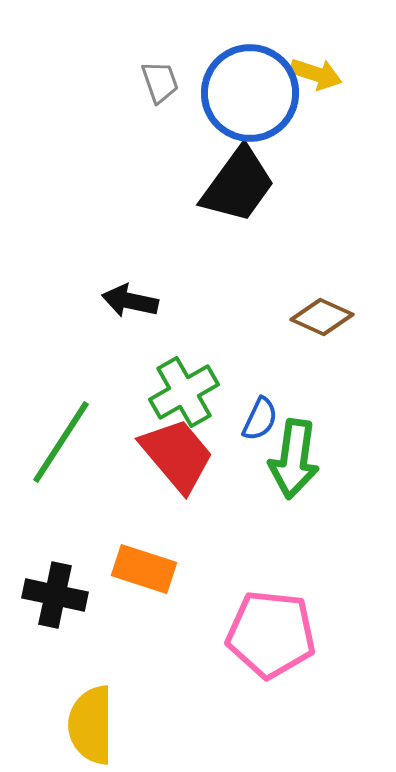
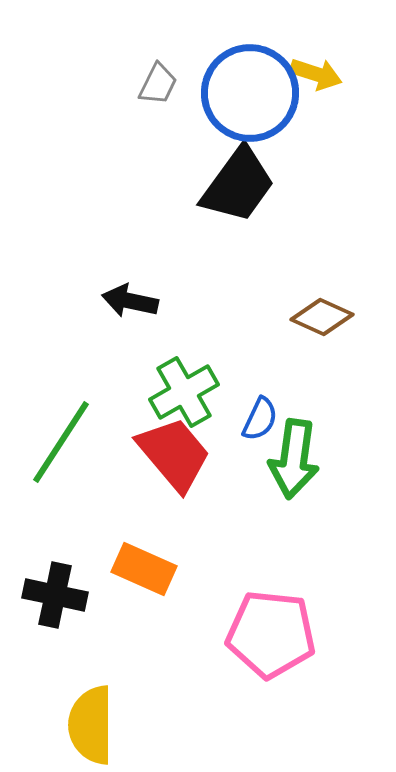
gray trapezoid: moved 2 px left, 2 px down; rotated 45 degrees clockwise
red trapezoid: moved 3 px left, 1 px up
orange rectangle: rotated 6 degrees clockwise
